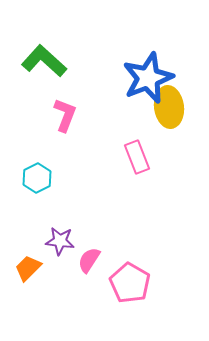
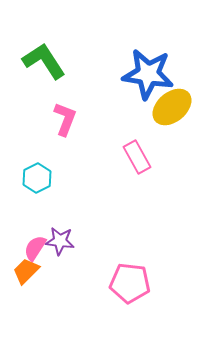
green L-shape: rotated 15 degrees clockwise
blue star: moved 4 px up; rotated 30 degrees clockwise
yellow ellipse: moved 3 px right; rotated 57 degrees clockwise
pink L-shape: moved 4 px down
pink rectangle: rotated 8 degrees counterclockwise
pink semicircle: moved 54 px left, 12 px up
orange trapezoid: moved 2 px left, 3 px down
pink pentagon: rotated 24 degrees counterclockwise
